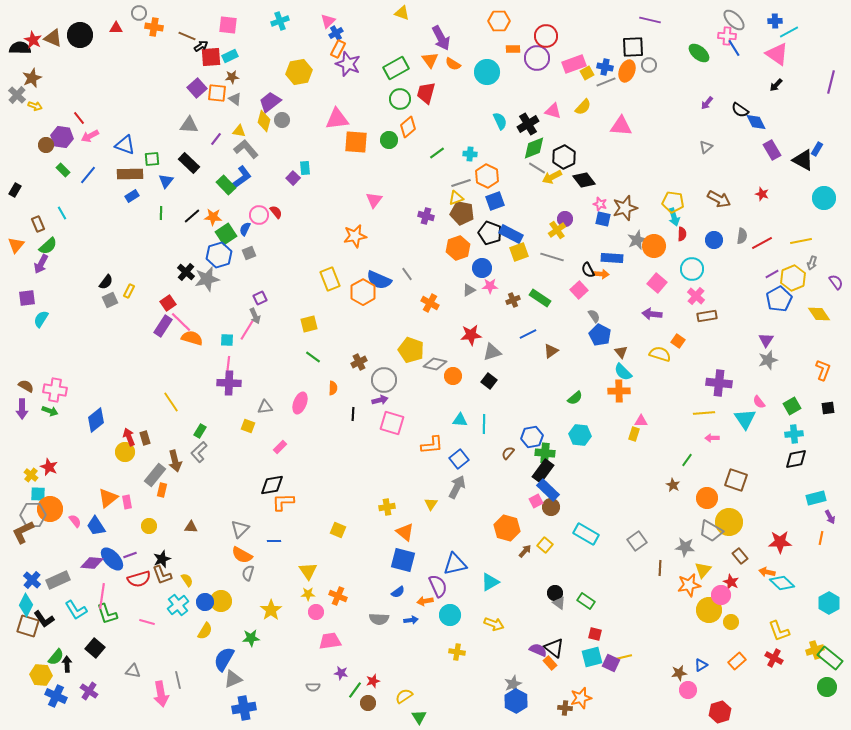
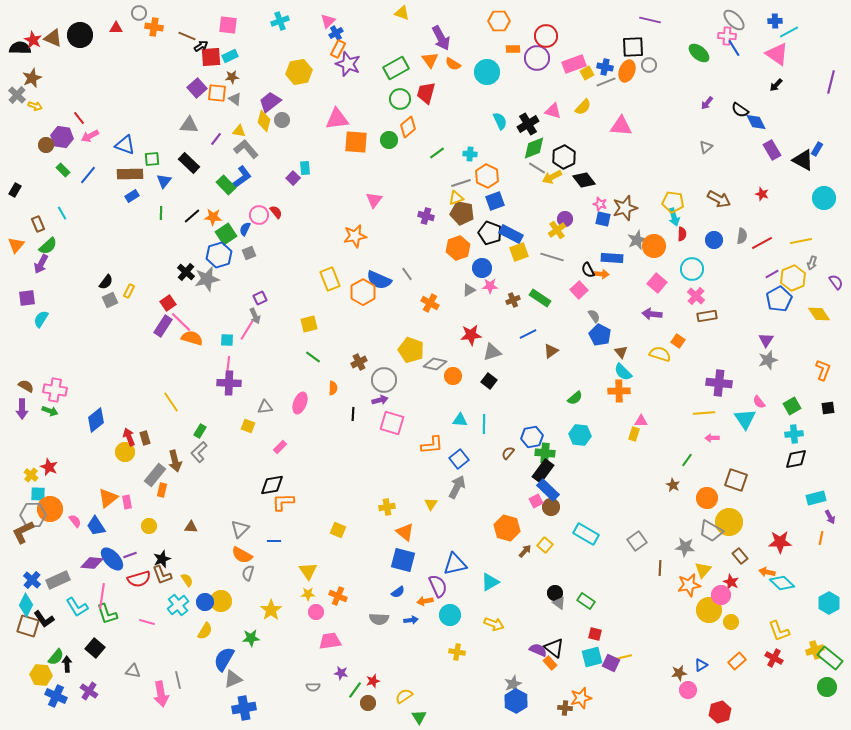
blue triangle at (166, 181): moved 2 px left
cyan L-shape at (76, 610): moved 1 px right, 3 px up
